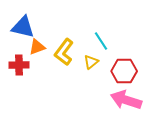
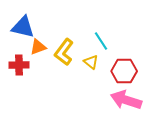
orange triangle: moved 1 px right
yellow triangle: rotated 42 degrees counterclockwise
